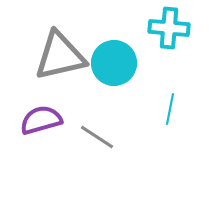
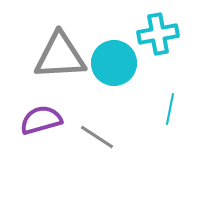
cyan cross: moved 11 px left, 6 px down; rotated 15 degrees counterclockwise
gray triangle: rotated 10 degrees clockwise
